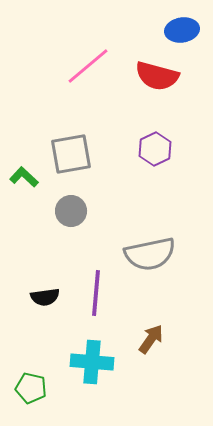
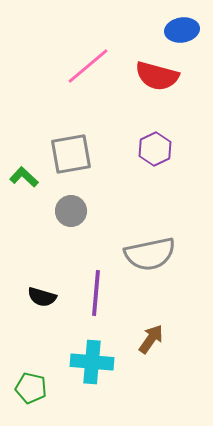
black semicircle: moved 3 px left; rotated 24 degrees clockwise
